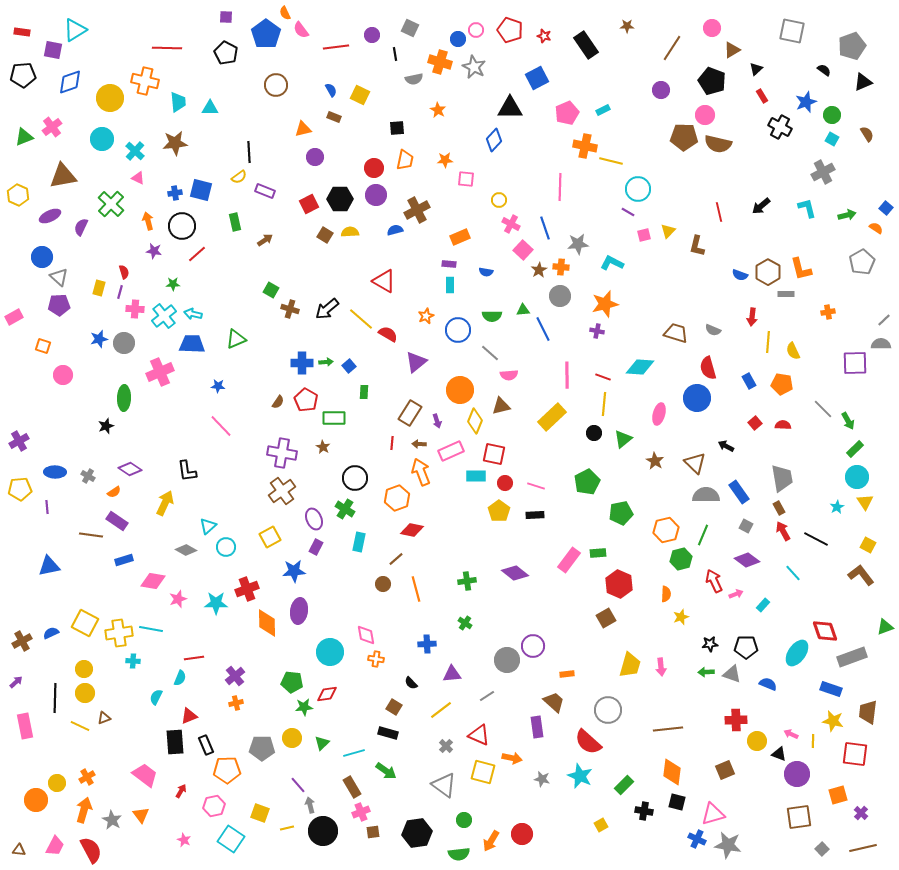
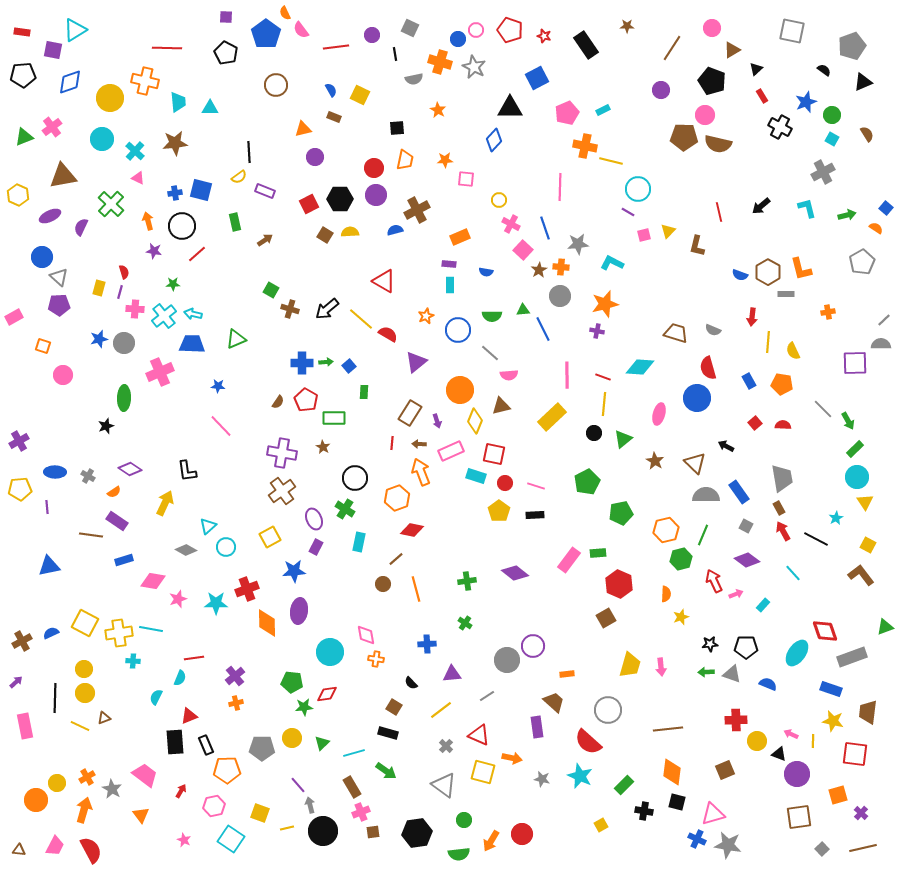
cyan rectangle at (476, 476): rotated 18 degrees clockwise
cyan star at (837, 507): moved 1 px left, 11 px down
gray star at (112, 820): moved 31 px up
